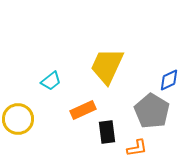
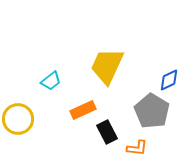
black rectangle: rotated 20 degrees counterclockwise
orange L-shape: rotated 15 degrees clockwise
